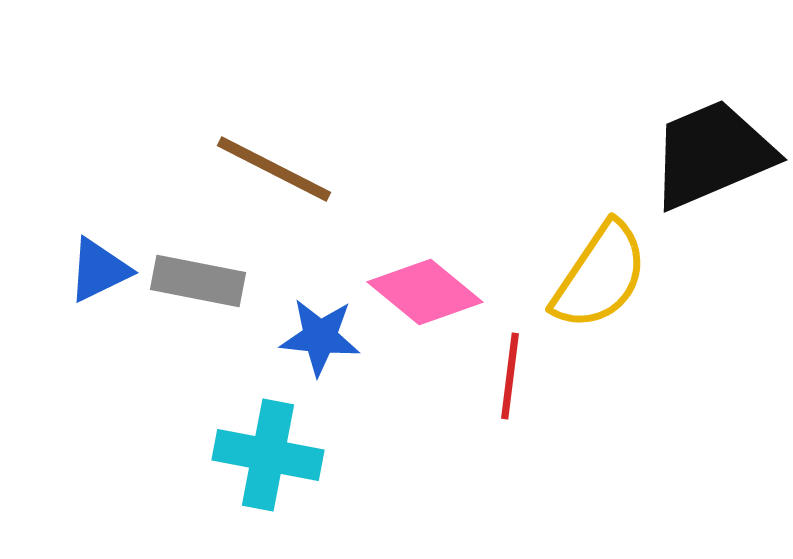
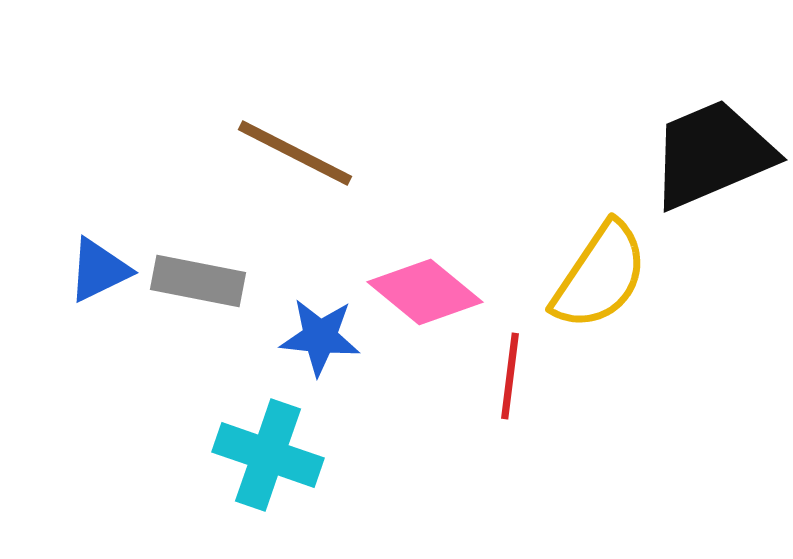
brown line: moved 21 px right, 16 px up
cyan cross: rotated 8 degrees clockwise
